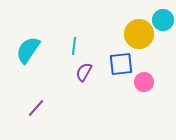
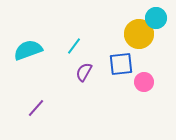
cyan circle: moved 7 px left, 2 px up
cyan line: rotated 30 degrees clockwise
cyan semicircle: rotated 36 degrees clockwise
